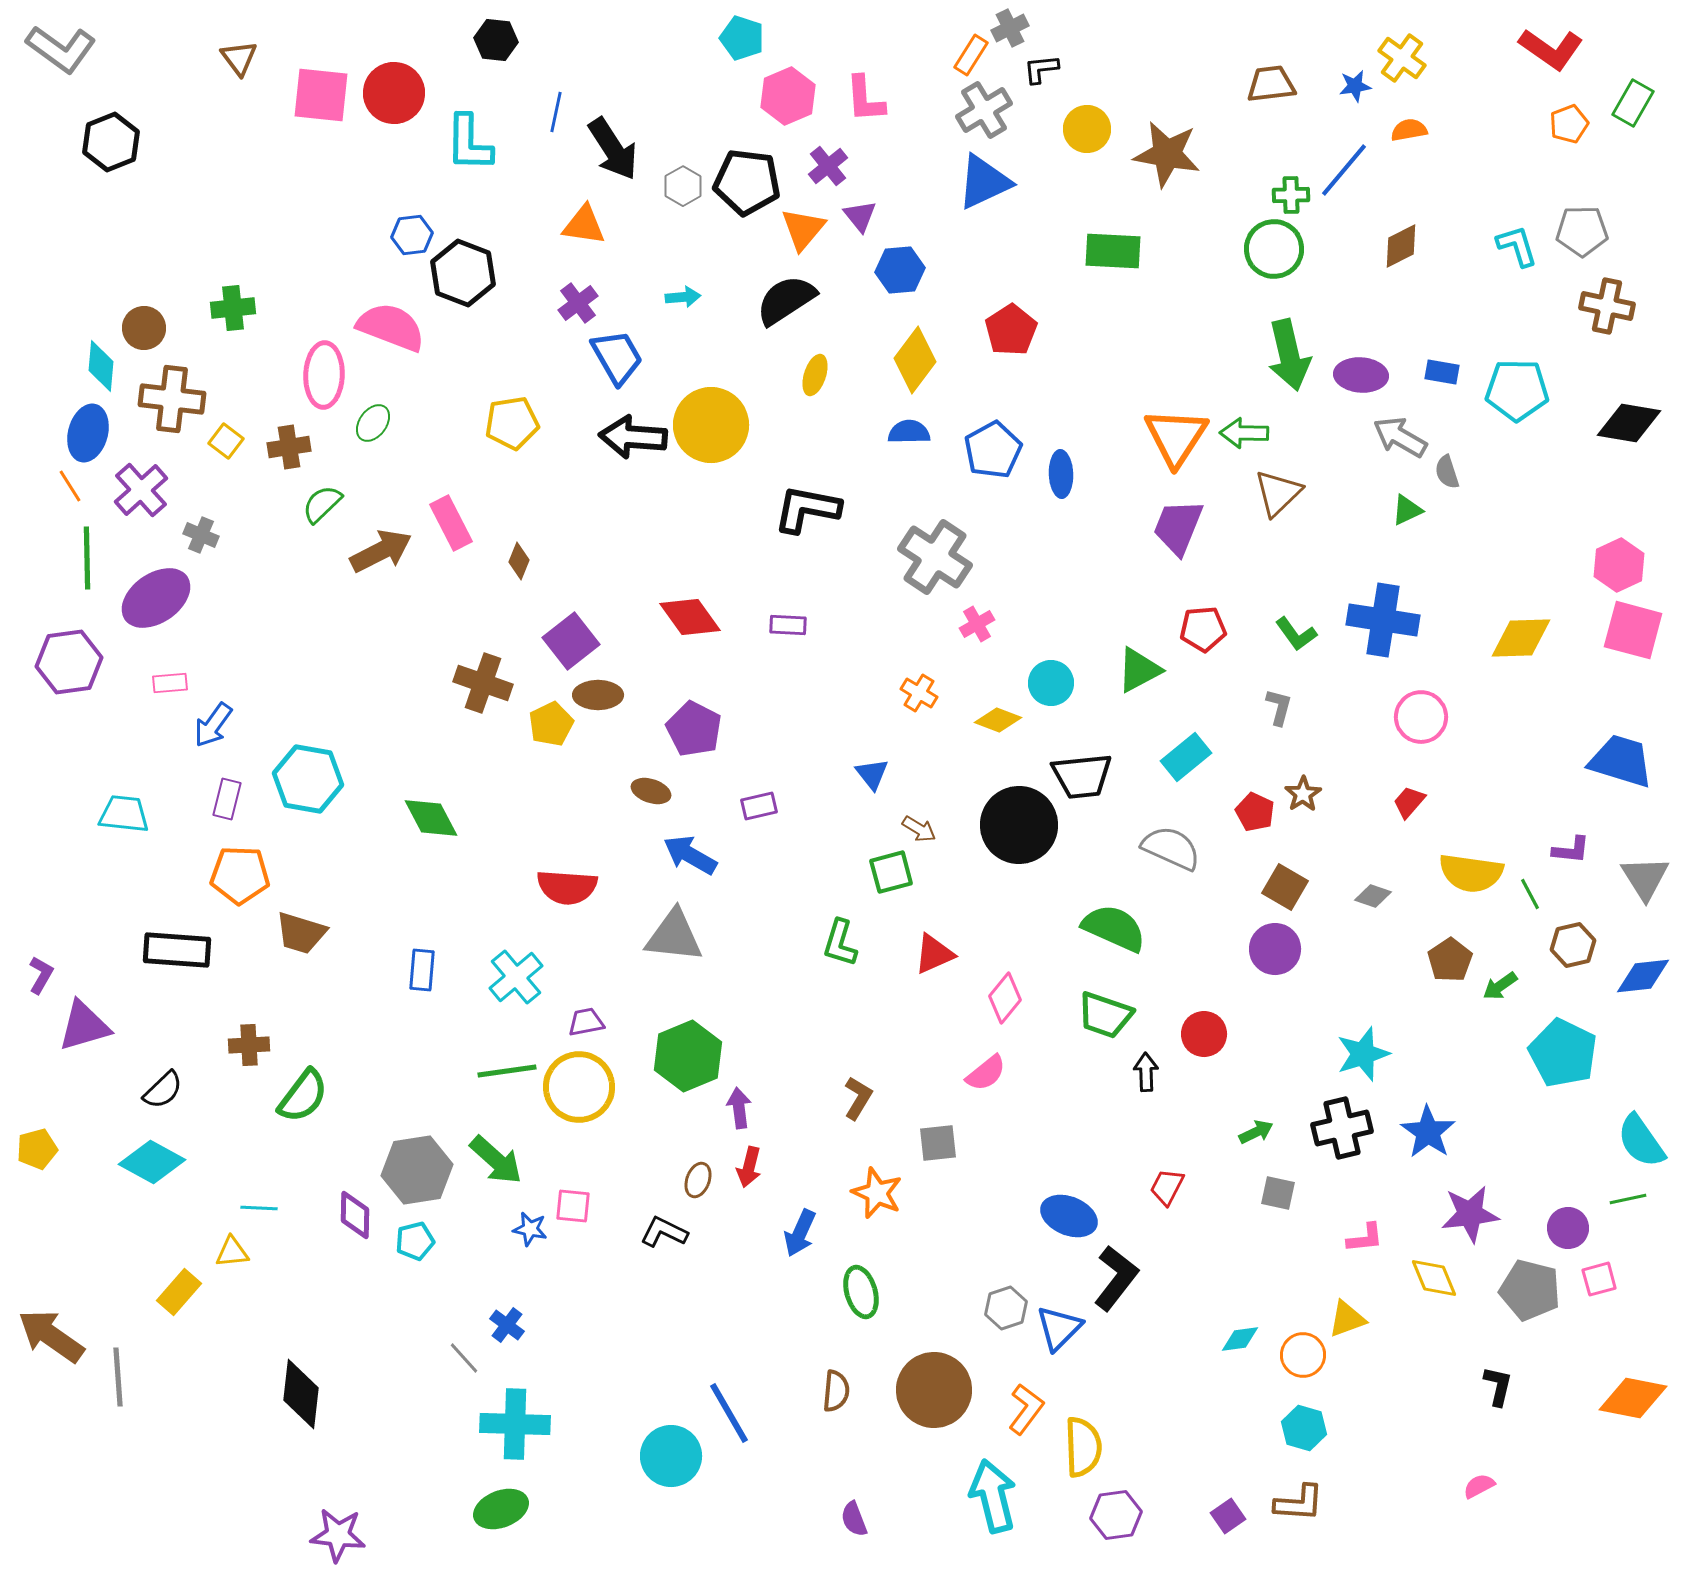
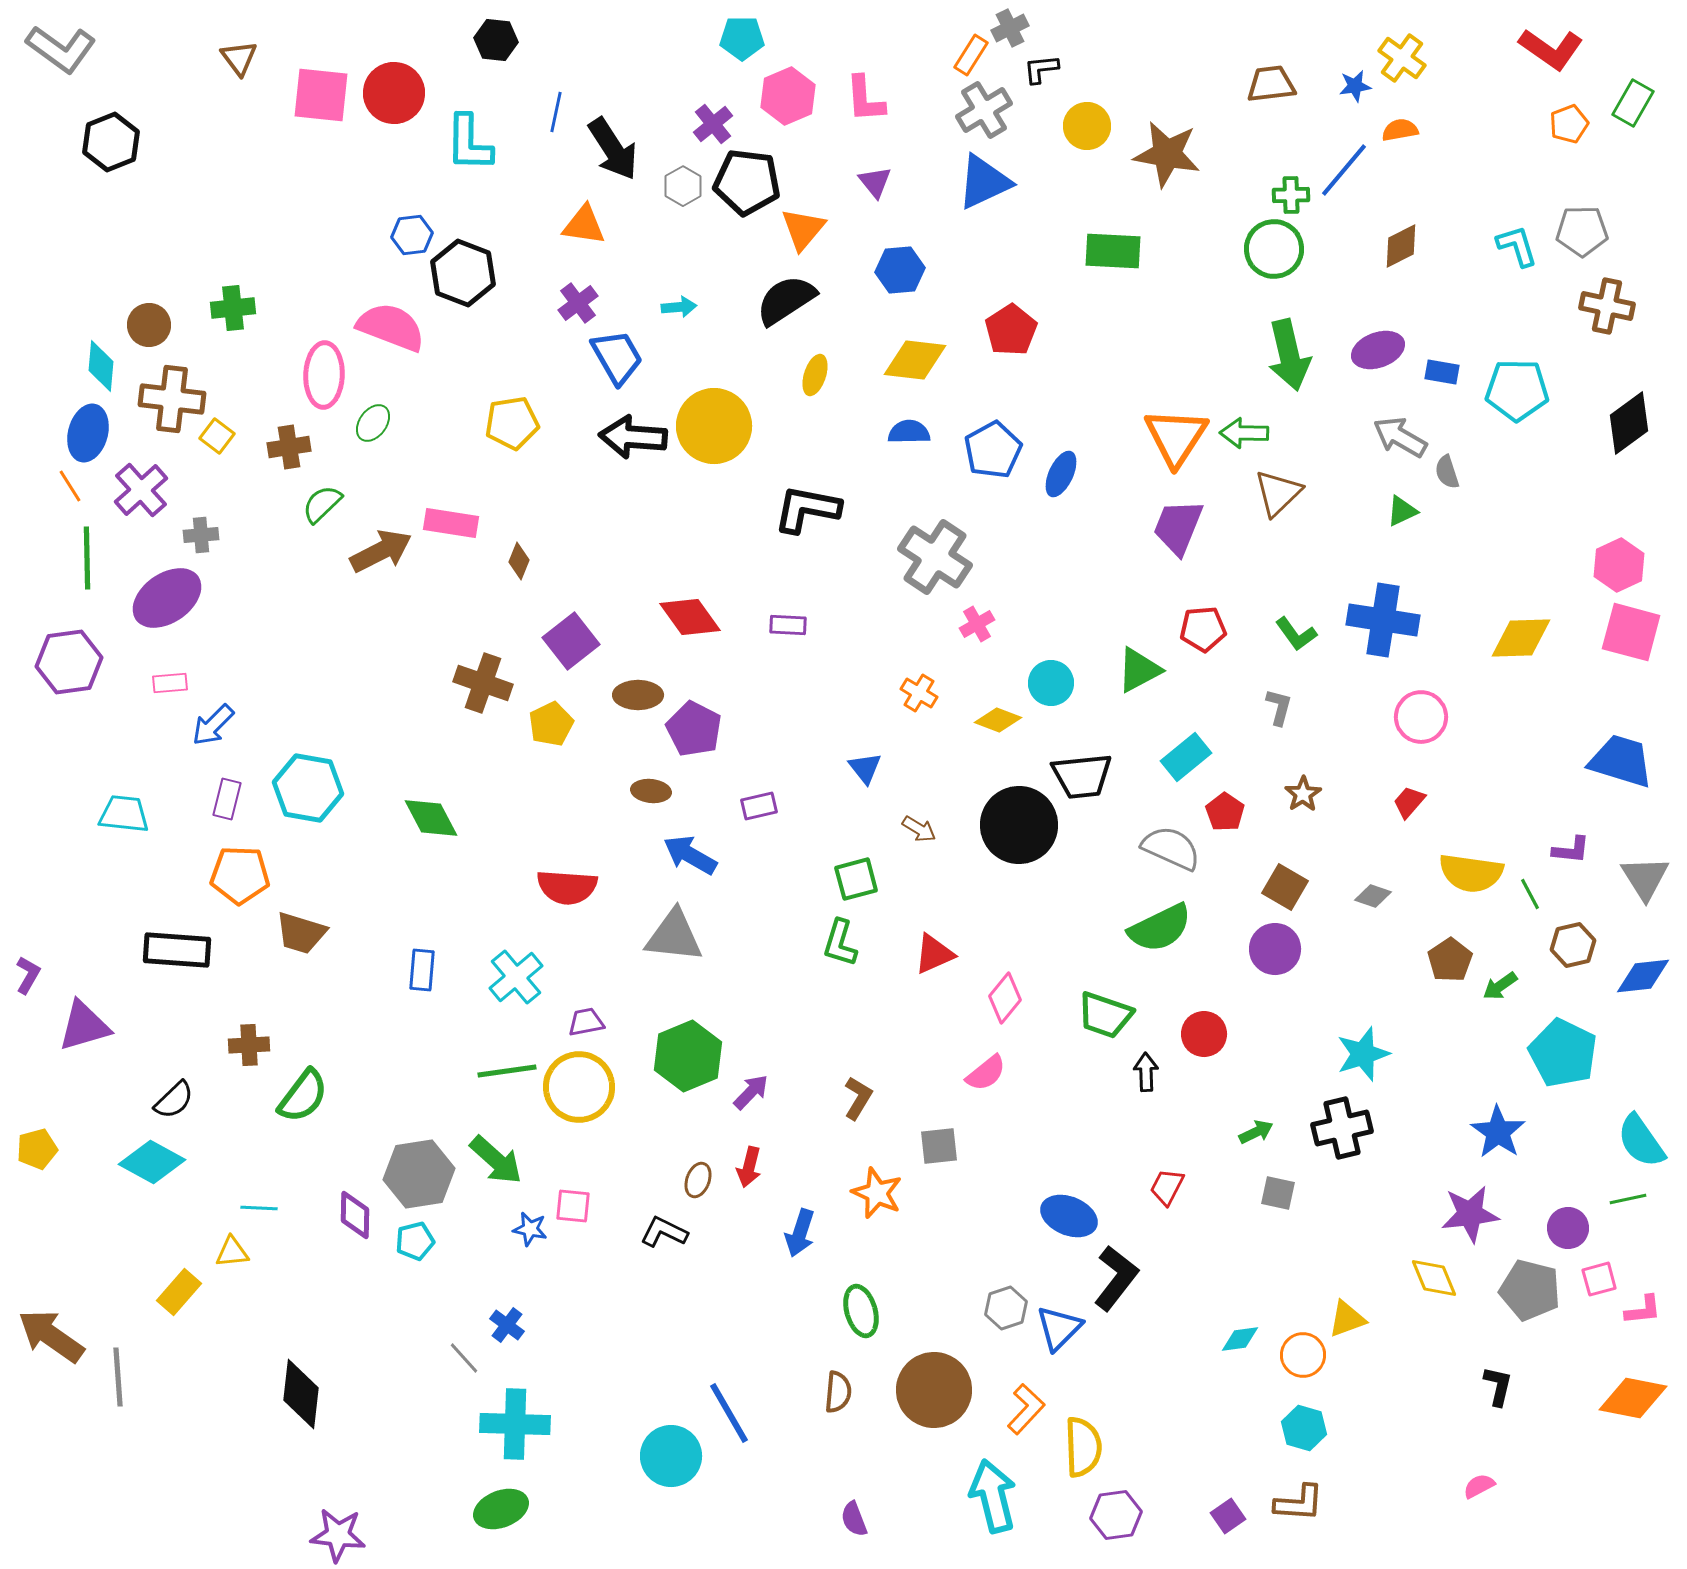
cyan pentagon at (742, 38): rotated 18 degrees counterclockwise
yellow circle at (1087, 129): moved 3 px up
orange semicircle at (1409, 130): moved 9 px left
purple cross at (828, 166): moved 115 px left, 42 px up
purple triangle at (860, 216): moved 15 px right, 34 px up
cyan arrow at (683, 297): moved 4 px left, 10 px down
brown circle at (144, 328): moved 5 px right, 3 px up
yellow diamond at (915, 360): rotated 60 degrees clockwise
purple ellipse at (1361, 375): moved 17 px right, 25 px up; rotated 24 degrees counterclockwise
black diamond at (1629, 423): rotated 46 degrees counterclockwise
yellow circle at (711, 425): moved 3 px right, 1 px down
yellow square at (226, 441): moved 9 px left, 5 px up
blue ellipse at (1061, 474): rotated 27 degrees clockwise
green triangle at (1407, 510): moved 5 px left, 1 px down
pink rectangle at (451, 523): rotated 54 degrees counterclockwise
gray cross at (201, 535): rotated 28 degrees counterclockwise
purple ellipse at (156, 598): moved 11 px right
pink square at (1633, 630): moved 2 px left, 2 px down
brown ellipse at (598, 695): moved 40 px right
blue arrow at (213, 725): rotated 9 degrees clockwise
blue triangle at (872, 774): moved 7 px left, 6 px up
cyan hexagon at (308, 779): moved 9 px down
brown ellipse at (651, 791): rotated 12 degrees counterclockwise
red pentagon at (1255, 812): moved 30 px left; rotated 9 degrees clockwise
green square at (891, 872): moved 35 px left, 7 px down
green semicircle at (1114, 928): moved 46 px right; rotated 130 degrees clockwise
purple L-shape at (41, 975): moved 13 px left
black semicircle at (163, 1090): moved 11 px right, 10 px down
purple arrow at (739, 1108): moved 12 px right, 16 px up; rotated 51 degrees clockwise
blue star at (1428, 1132): moved 70 px right
gray square at (938, 1143): moved 1 px right, 3 px down
gray hexagon at (417, 1170): moved 2 px right, 4 px down
blue arrow at (800, 1233): rotated 6 degrees counterclockwise
pink L-shape at (1365, 1238): moved 278 px right, 72 px down
green ellipse at (861, 1292): moved 19 px down
brown semicircle at (836, 1391): moved 2 px right, 1 px down
orange L-shape at (1026, 1409): rotated 6 degrees clockwise
